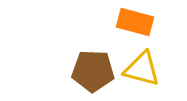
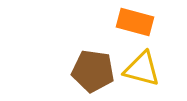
brown pentagon: rotated 6 degrees clockwise
